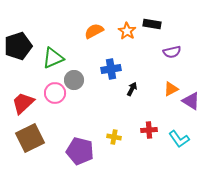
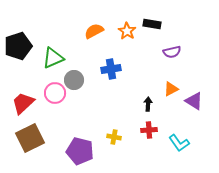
black arrow: moved 16 px right, 15 px down; rotated 24 degrees counterclockwise
purple triangle: moved 3 px right
cyan L-shape: moved 4 px down
